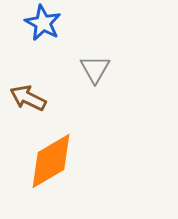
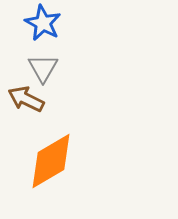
gray triangle: moved 52 px left, 1 px up
brown arrow: moved 2 px left, 1 px down
